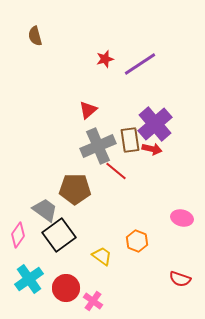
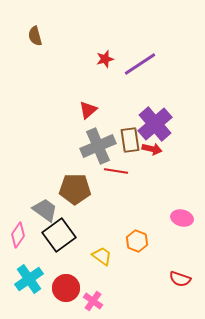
red line: rotated 30 degrees counterclockwise
